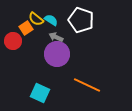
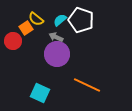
cyan semicircle: moved 9 px right; rotated 72 degrees counterclockwise
